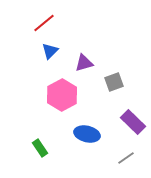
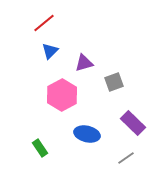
purple rectangle: moved 1 px down
